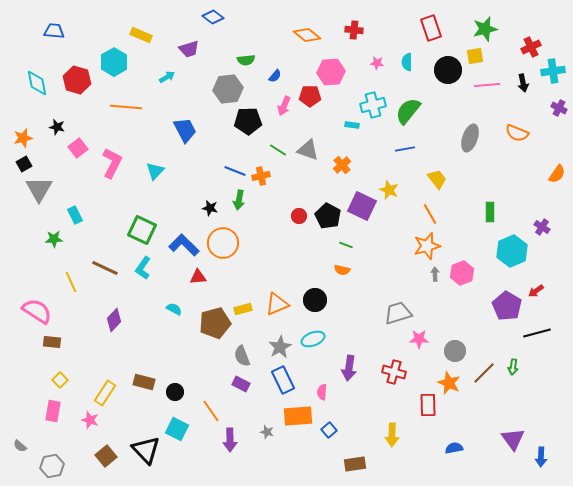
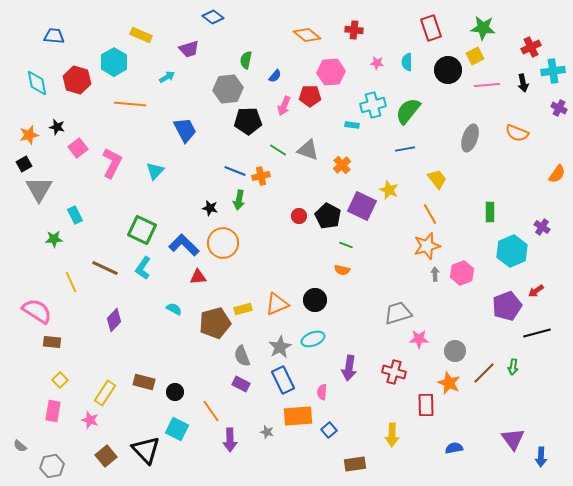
green star at (485, 29): moved 2 px left, 1 px up; rotated 20 degrees clockwise
blue trapezoid at (54, 31): moved 5 px down
yellow square at (475, 56): rotated 18 degrees counterclockwise
green semicircle at (246, 60): rotated 108 degrees clockwise
orange line at (126, 107): moved 4 px right, 3 px up
orange star at (23, 138): moved 6 px right, 3 px up
purple pentagon at (507, 306): rotated 20 degrees clockwise
red rectangle at (428, 405): moved 2 px left
